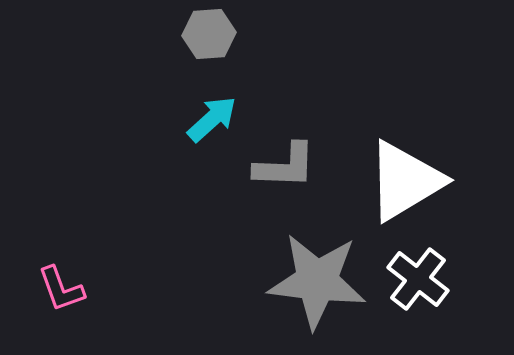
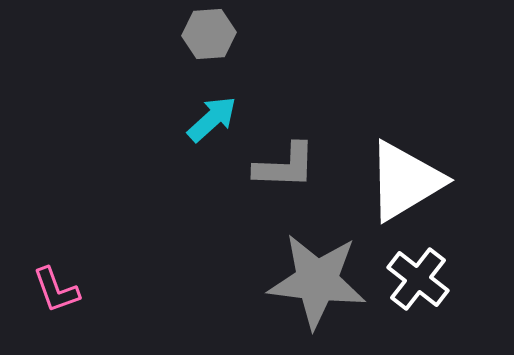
pink L-shape: moved 5 px left, 1 px down
